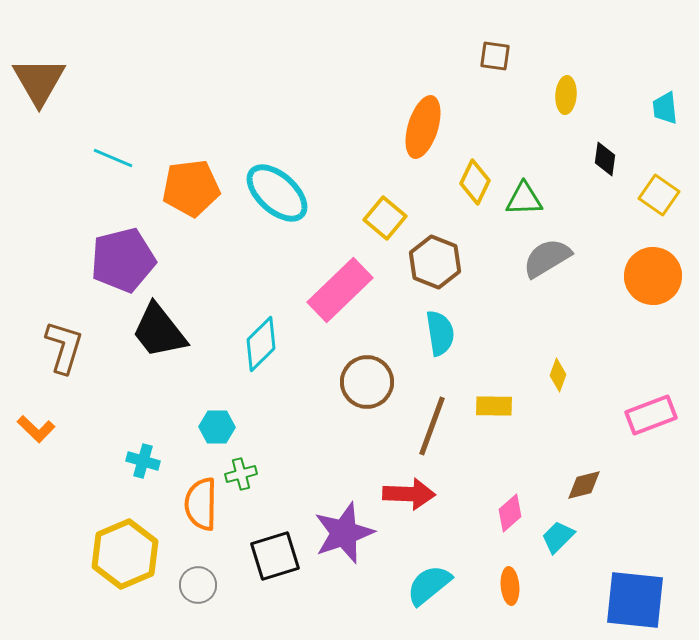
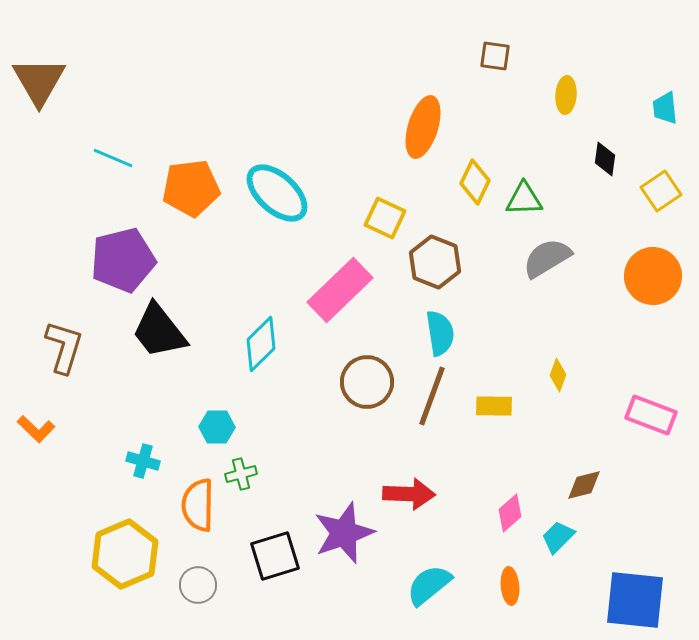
yellow square at (659, 195): moved 2 px right, 4 px up; rotated 21 degrees clockwise
yellow square at (385, 218): rotated 15 degrees counterclockwise
pink rectangle at (651, 415): rotated 42 degrees clockwise
brown line at (432, 426): moved 30 px up
orange semicircle at (201, 504): moved 3 px left, 1 px down
